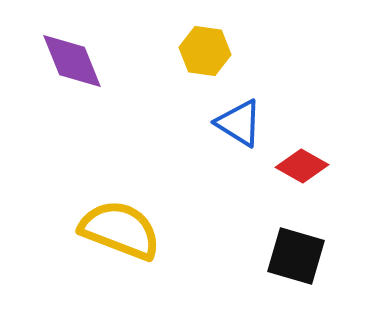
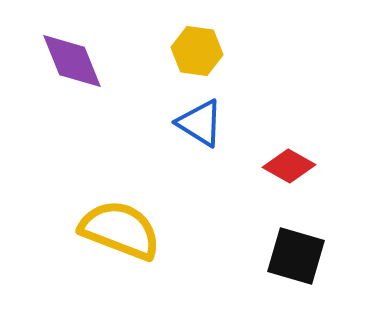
yellow hexagon: moved 8 px left
blue triangle: moved 39 px left
red diamond: moved 13 px left
